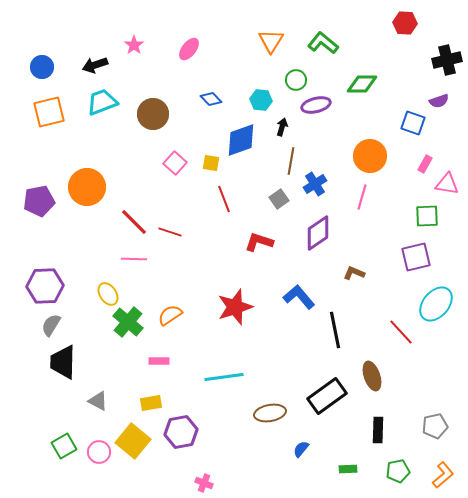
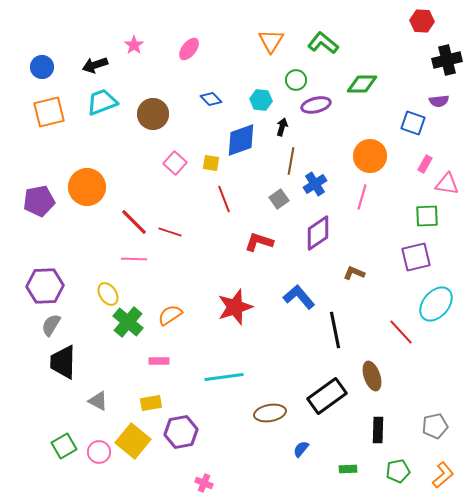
red hexagon at (405, 23): moved 17 px right, 2 px up
purple semicircle at (439, 101): rotated 12 degrees clockwise
